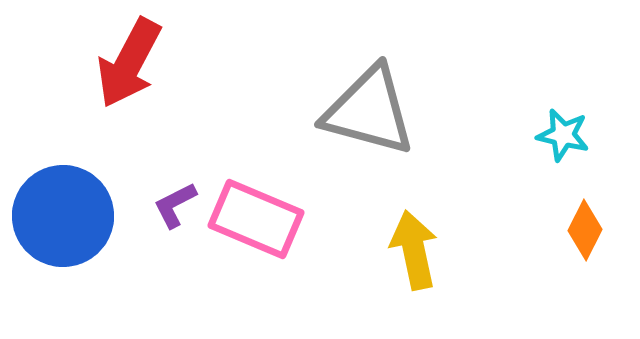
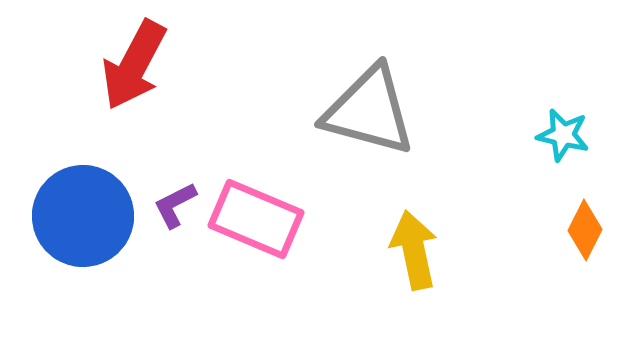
red arrow: moved 5 px right, 2 px down
blue circle: moved 20 px right
